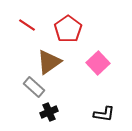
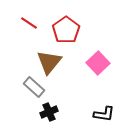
red line: moved 2 px right, 2 px up
red pentagon: moved 2 px left, 1 px down
brown triangle: rotated 16 degrees counterclockwise
